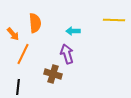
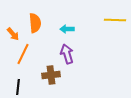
yellow line: moved 1 px right
cyan arrow: moved 6 px left, 2 px up
brown cross: moved 2 px left, 1 px down; rotated 24 degrees counterclockwise
